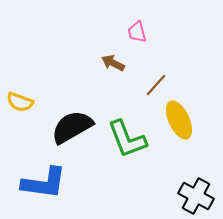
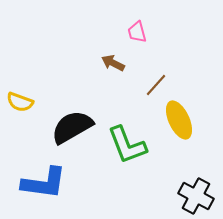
green L-shape: moved 6 px down
